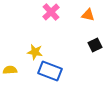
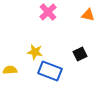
pink cross: moved 3 px left
black square: moved 15 px left, 9 px down
